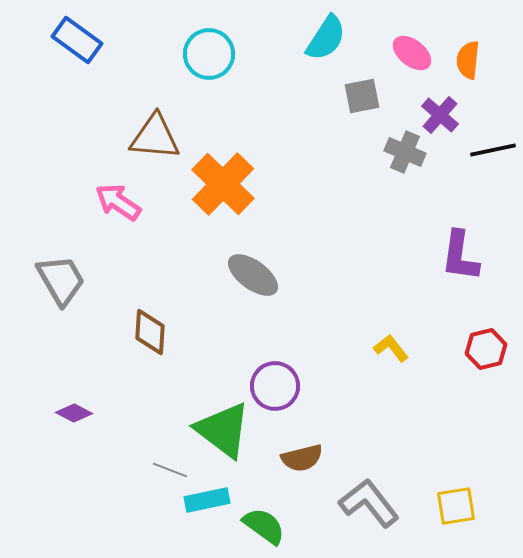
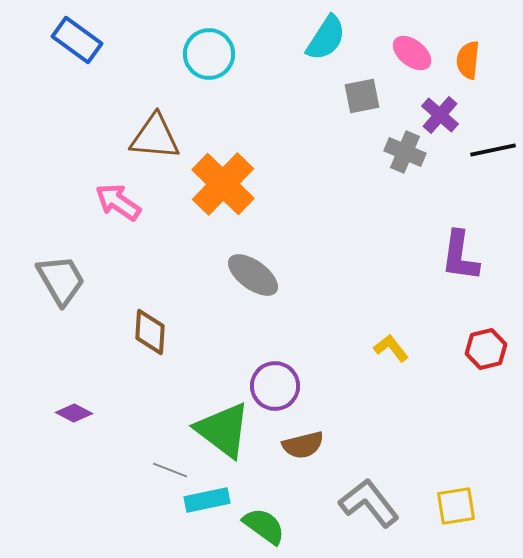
brown semicircle: moved 1 px right, 13 px up
